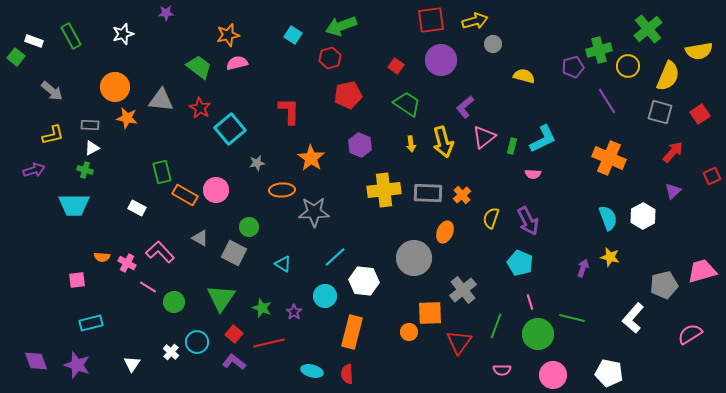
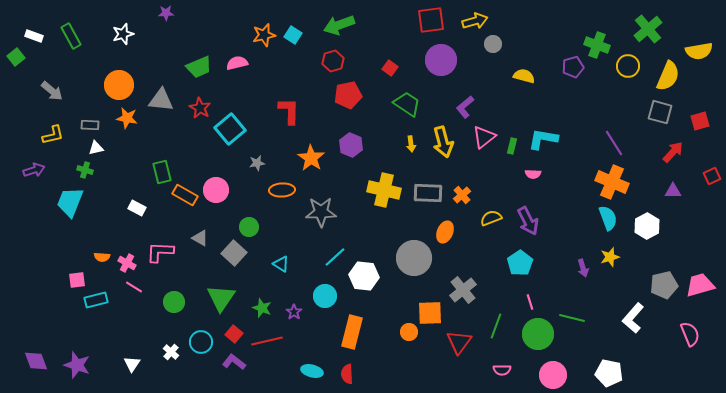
green arrow at (341, 26): moved 2 px left, 1 px up
orange star at (228, 35): moved 36 px right
white rectangle at (34, 41): moved 5 px up
green cross at (599, 50): moved 2 px left, 5 px up; rotated 35 degrees clockwise
green square at (16, 57): rotated 12 degrees clockwise
red hexagon at (330, 58): moved 3 px right, 3 px down
red square at (396, 66): moved 6 px left, 2 px down
green trapezoid at (199, 67): rotated 120 degrees clockwise
orange circle at (115, 87): moved 4 px right, 2 px up
purple line at (607, 101): moved 7 px right, 42 px down
red square at (700, 114): moved 7 px down; rotated 18 degrees clockwise
cyan L-shape at (543, 139): rotated 144 degrees counterclockwise
purple hexagon at (360, 145): moved 9 px left
white triangle at (92, 148): moved 4 px right; rotated 14 degrees clockwise
orange cross at (609, 158): moved 3 px right, 24 px down
yellow cross at (384, 190): rotated 20 degrees clockwise
purple triangle at (673, 191): rotated 42 degrees clockwise
cyan trapezoid at (74, 205): moved 4 px left, 3 px up; rotated 112 degrees clockwise
gray star at (314, 212): moved 7 px right
white hexagon at (643, 216): moved 4 px right, 10 px down
yellow semicircle at (491, 218): rotated 50 degrees clockwise
pink L-shape at (160, 252): rotated 44 degrees counterclockwise
gray square at (234, 253): rotated 15 degrees clockwise
yellow star at (610, 257): rotated 30 degrees counterclockwise
cyan pentagon at (520, 263): rotated 15 degrees clockwise
cyan triangle at (283, 264): moved 2 px left
purple arrow at (583, 268): rotated 144 degrees clockwise
pink trapezoid at (702, 271): moved 2 px left, 14 px down
white hexagon at (364, 281): moved 5 px up
pink line at (148, 287): moved 14 px left
cyan rectangle at (91, 323): moved 5 px right, 23 px up
pink semicircle at (690, 334): rotated 100 degrees clockwise
cyan circle at (197, 342): moved 4 px right
red line at (269, 343): moved 2 px left, 2 px up
